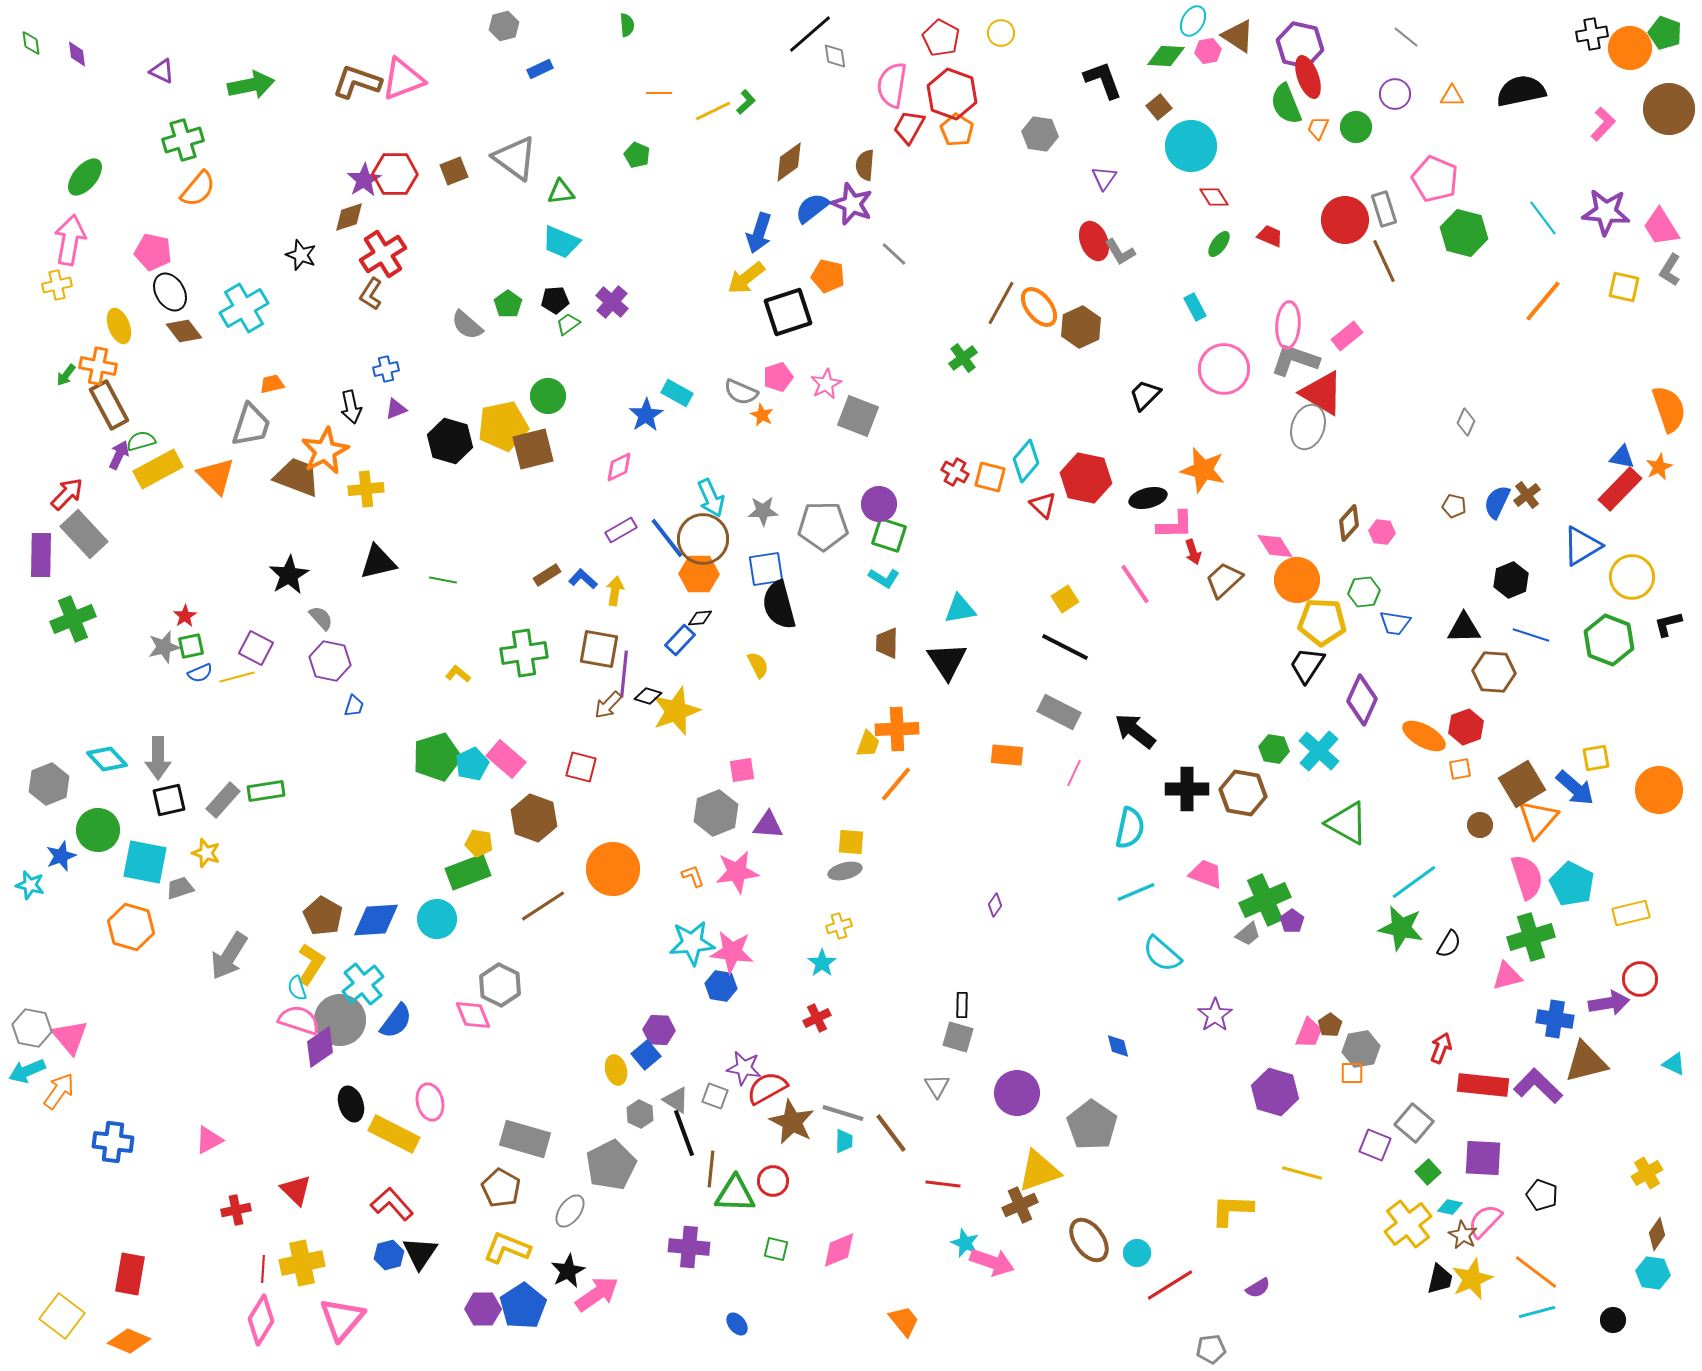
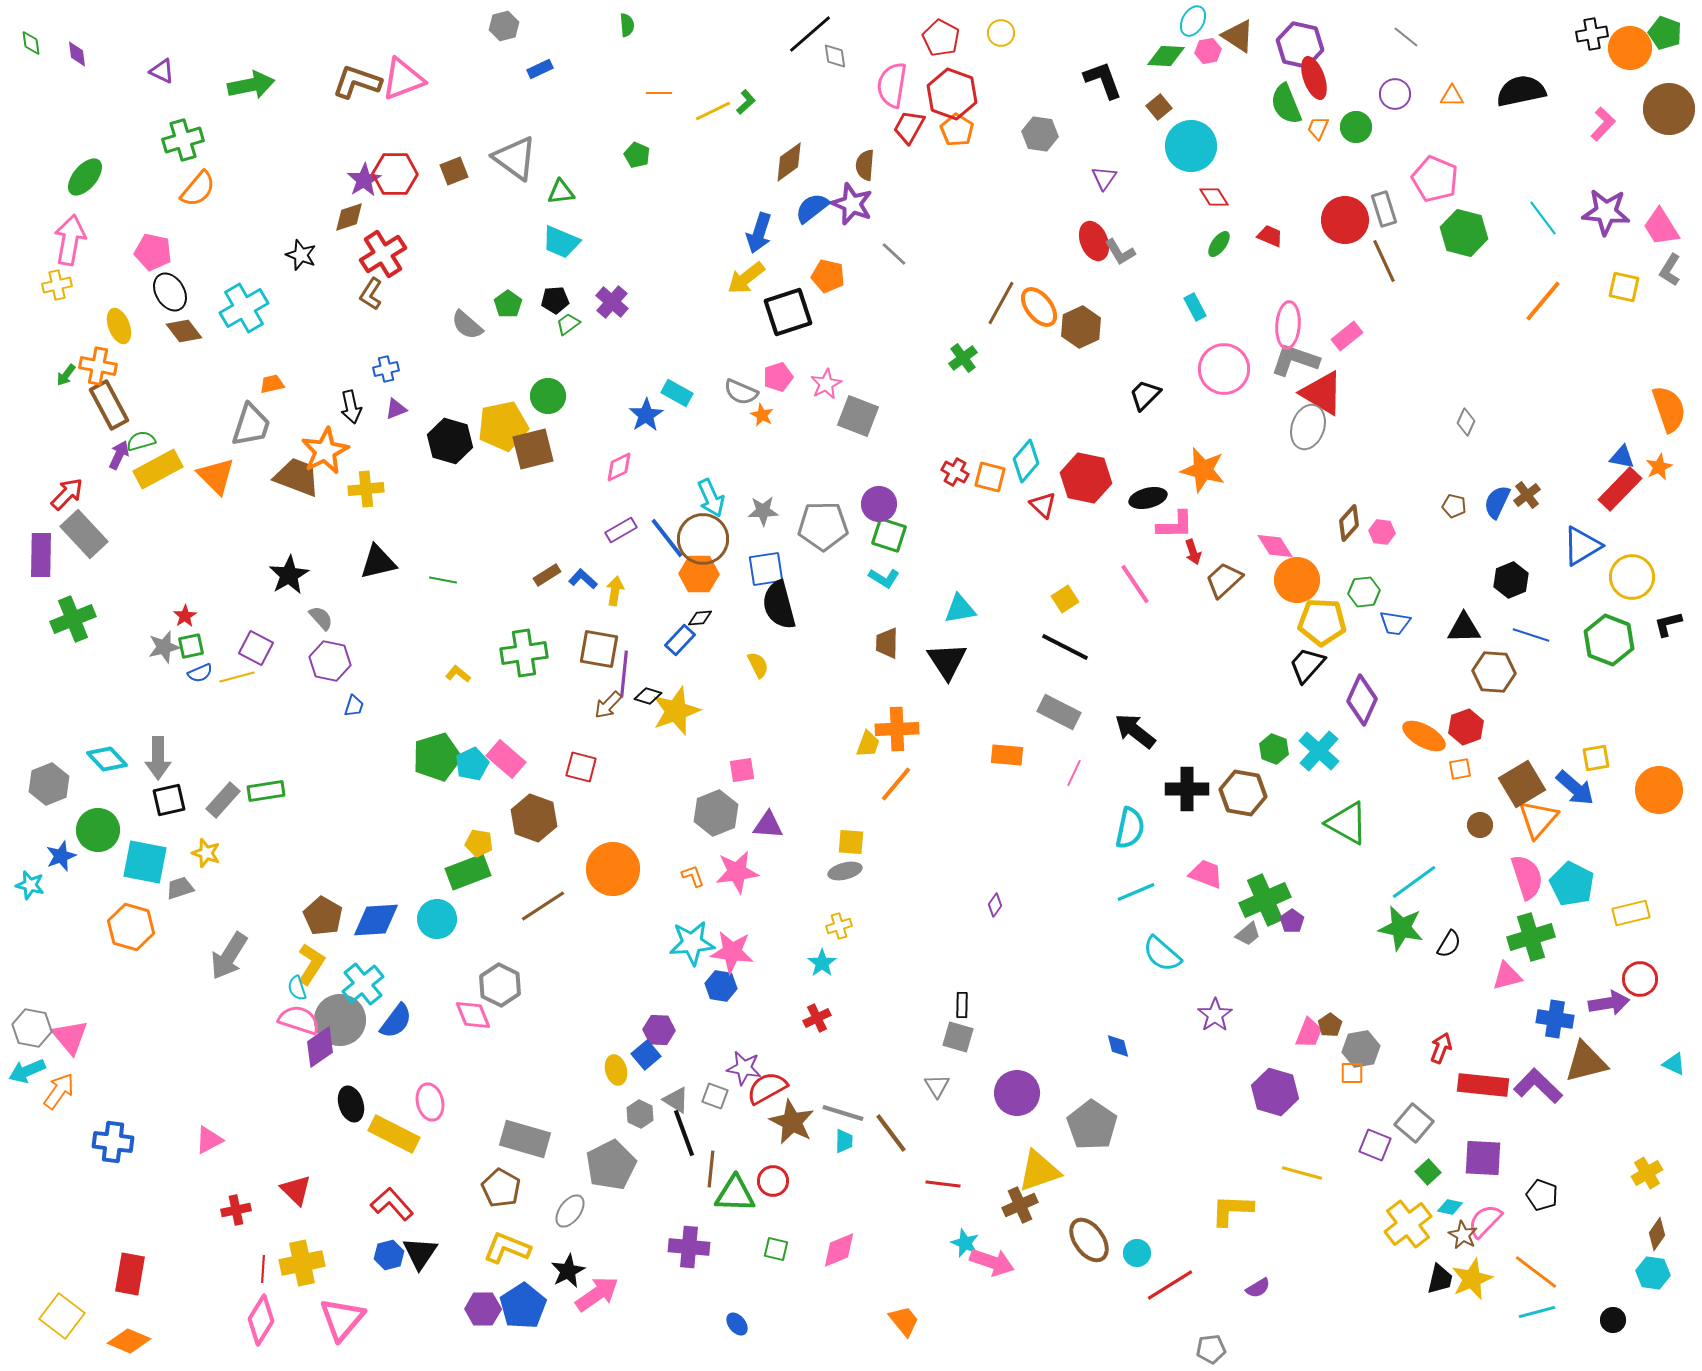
red ellipse at (1308, 77): moved 6 px right, 1 px down
black trapezoid at (1307, 665): rotated 9 degrees clockwise
green hexagon at (1274, 749): rotated 12 degrees clockwise
